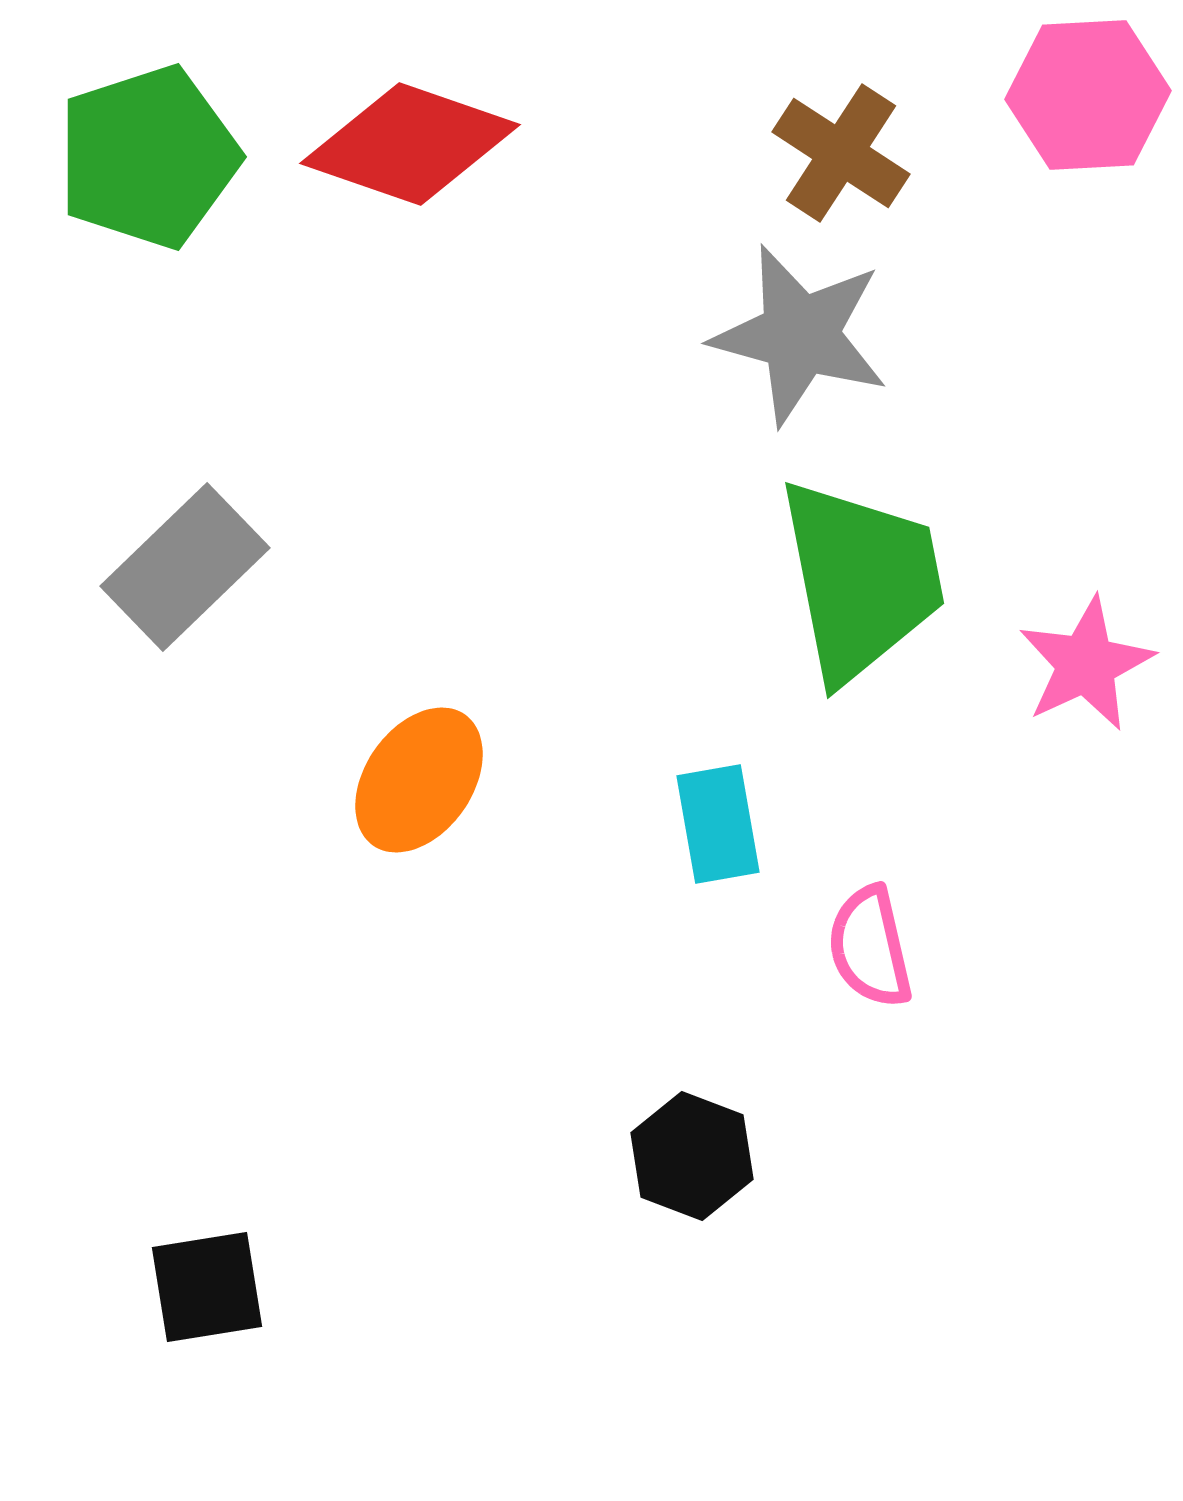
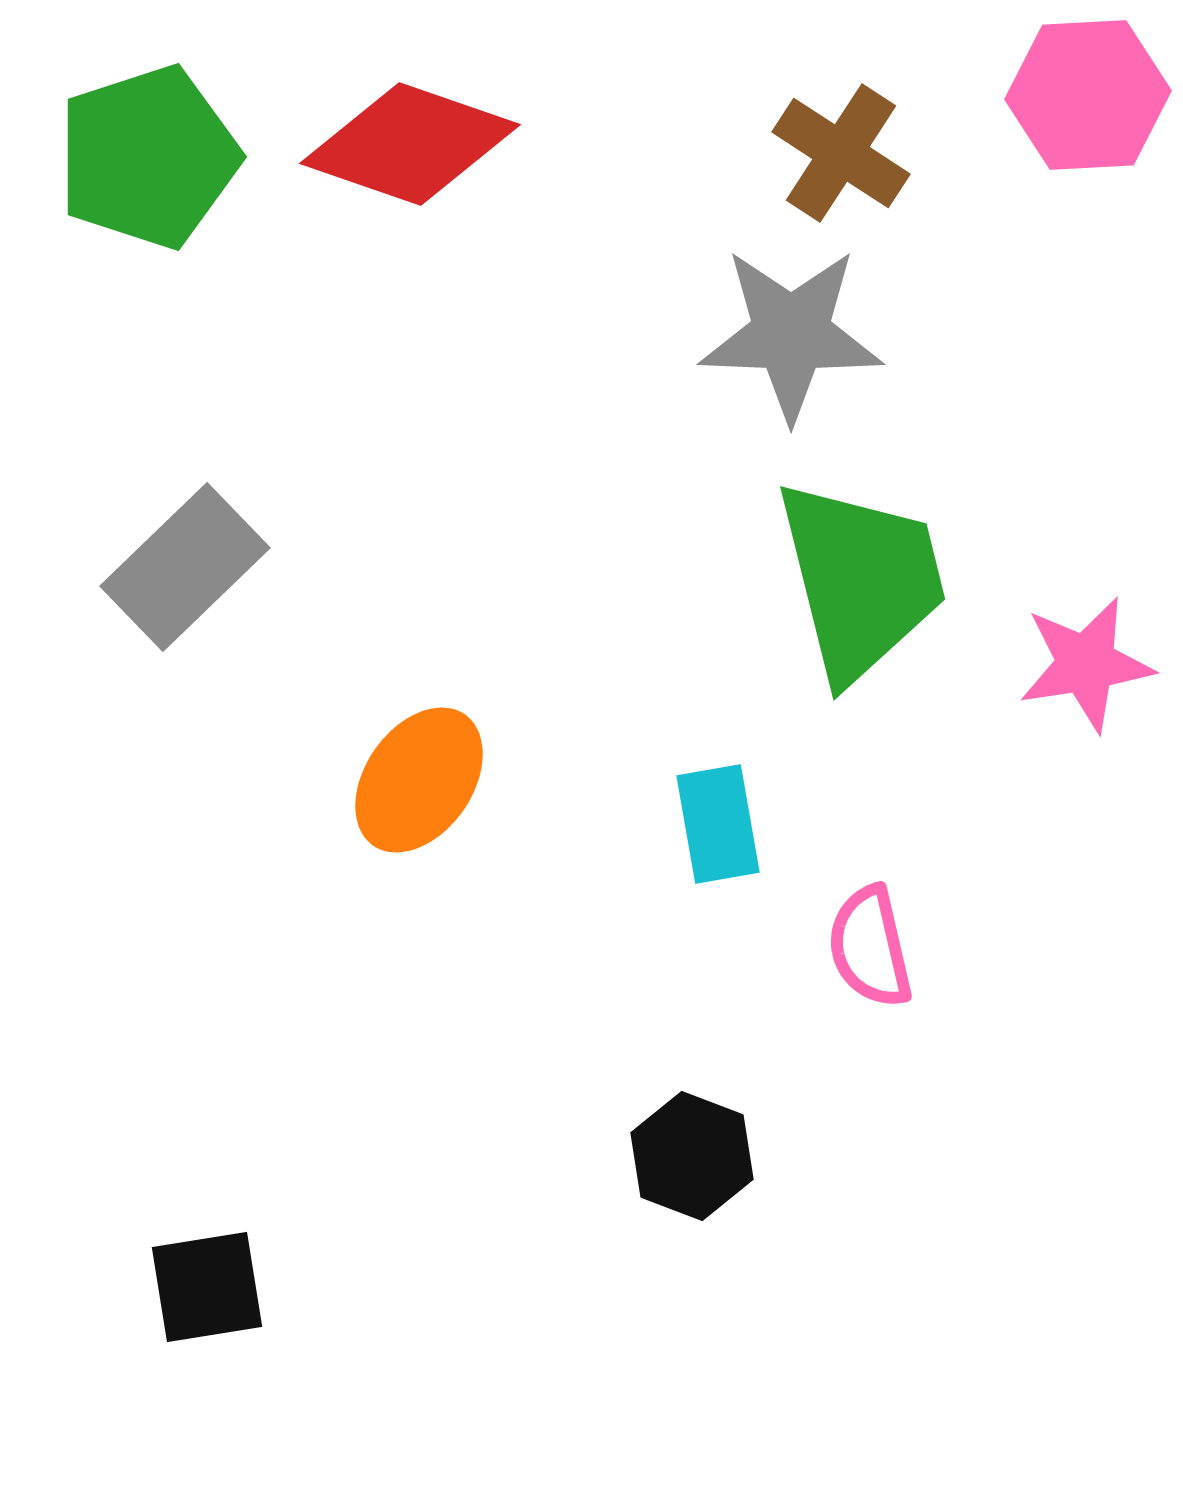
gray star: moved 9 px left, 1 px up; rotated 13 degrees counterclockwise
green trapezoid: rotated 3 degrees counterclockwise
pink star: rotated 16 degrees clockwise
